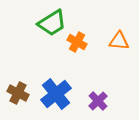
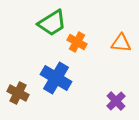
orange triangle: moved 2 px right, 2 px down
blue cross: moved 16 px up; rotated 20 degrees counterclockwise
purple cross: moved 18 px right
